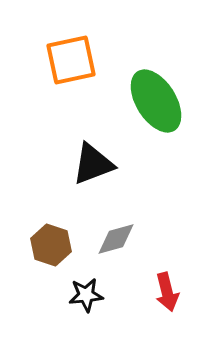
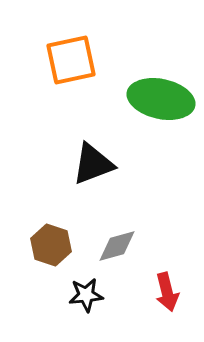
green ellipse: moved 5 px right, 2 px up; rotated 46 degrees counterclockwise
gray diamond: moved 1 px right, 7 px down
